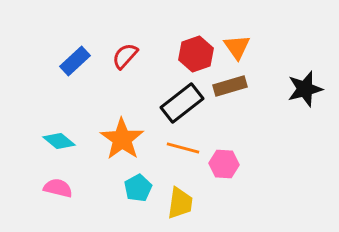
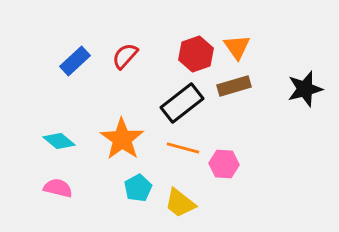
brown rectangle: moved 4 px right
yellow trapezoid: rotated 120 degrees clockwise
